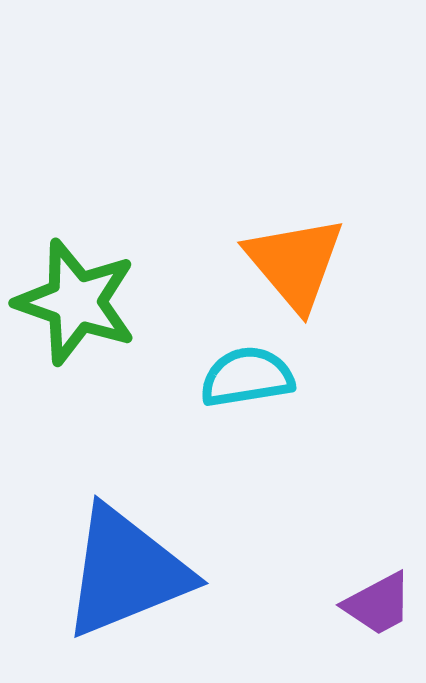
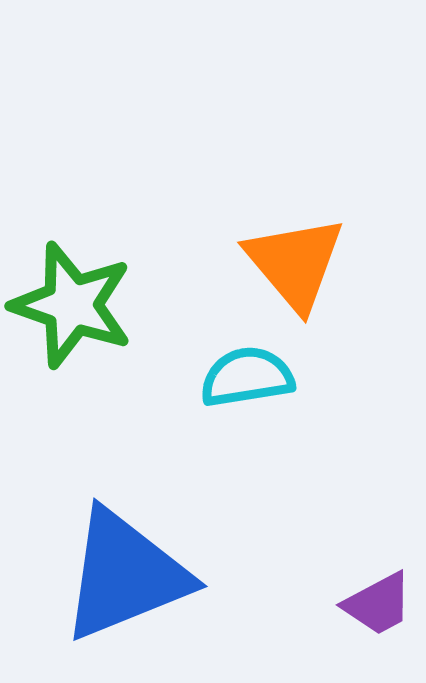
green star: moved 4 px left, 3 px down
blue triangle: moved 1 px left, 3 px down
